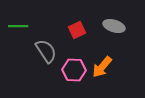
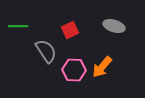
red square: moved 7 px left
